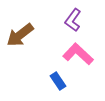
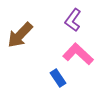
brown arrow: rotated 8 degrees counterclockwise
blue rectangle: moved 3 px up
